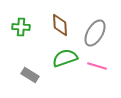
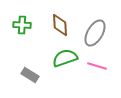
green cross: moved 1 px right, 2 px up
